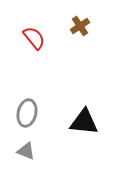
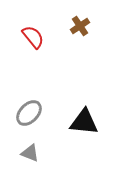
red semicircle: moved 1 px left, 1 px up
gray ellipse: moved 2 px right; rotated 32 degrees clockwise
gray triangle: moved 4 px right, 2 px down
